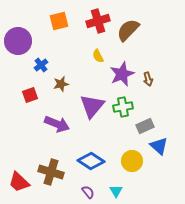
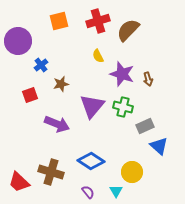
purple star: rotated 30 degrees counterclockwise
green cross: rotated 24 degrees clockwise
yellow circle: moved 11 px down
